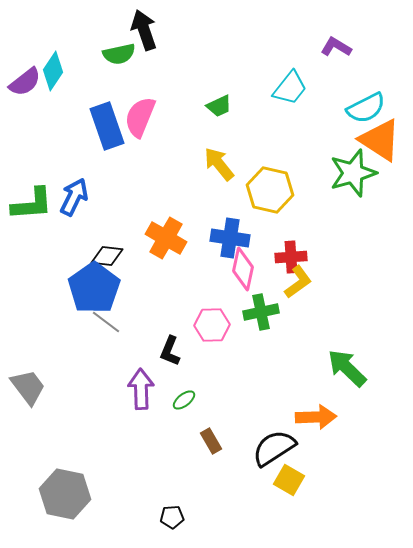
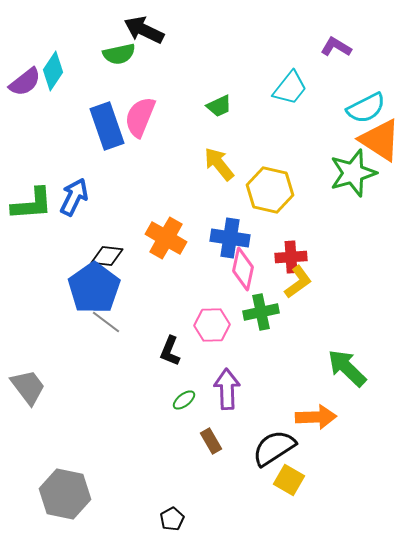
black arrow: rotated 45 degrees counterclockwise
purple arrow: moved 86 px right
black pentagon: moved 2 px down; rotated 25 degrees counterclockwise
